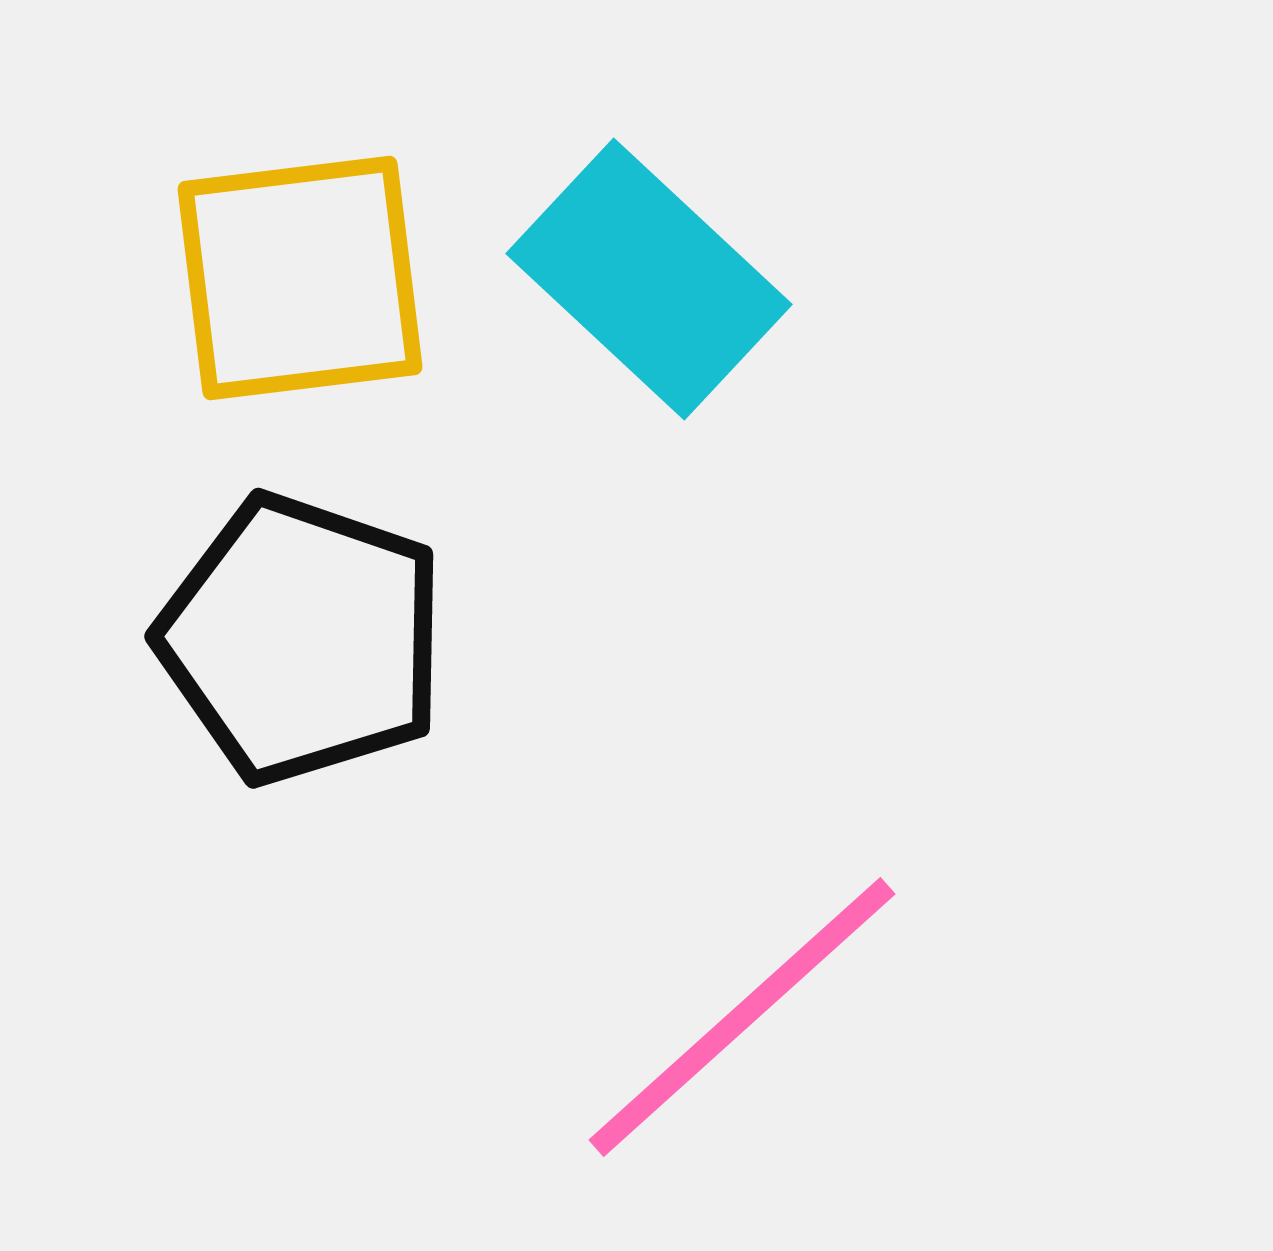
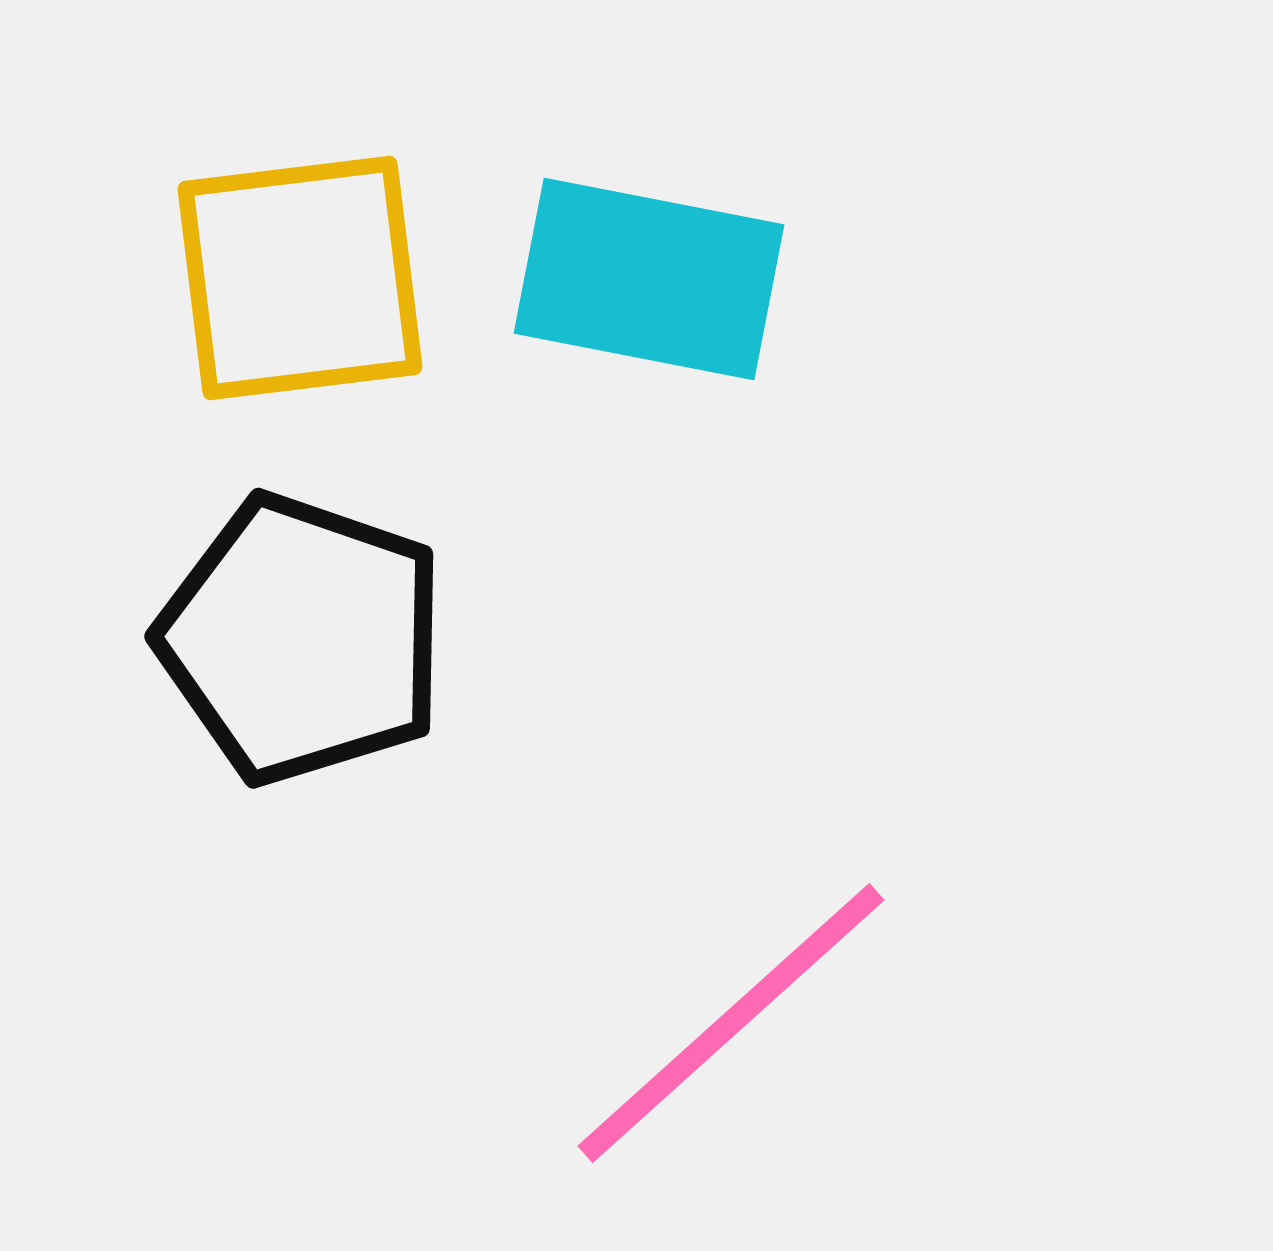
cyan rectangle: rotated 32 degrees counterclockwise
pink line: moved 11 px left, 6 px down
